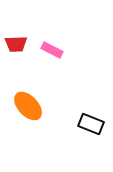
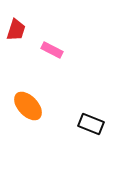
red trapezoid: moved 14 px up; rotated 70 degrees counterclockwise
